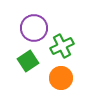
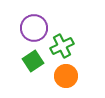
green square: moved 5 px right
orange circle: moved 5 px right, 2 px up
